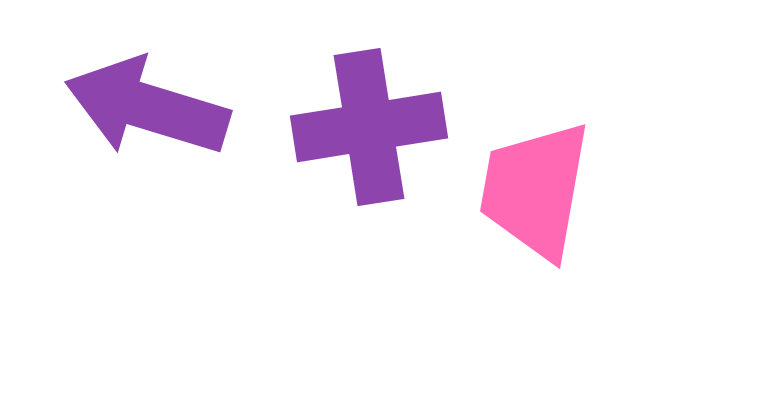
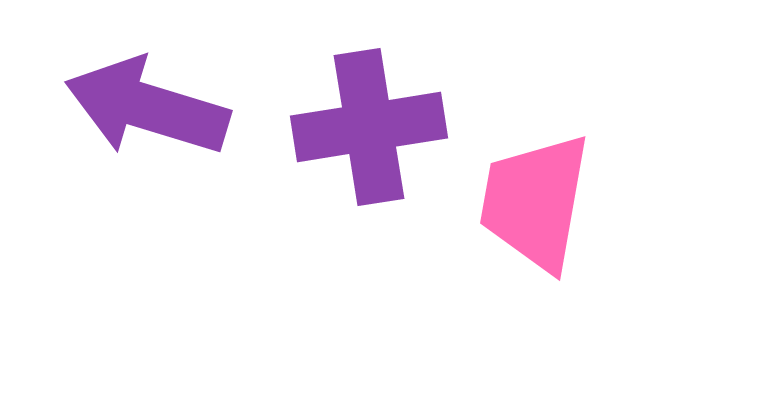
pink trapezoid: moved 12 px down
